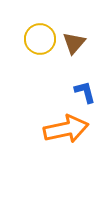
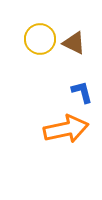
brown triangle: rotated 45 degrees counterclockwise
blue L-shape: moved 3 px left
